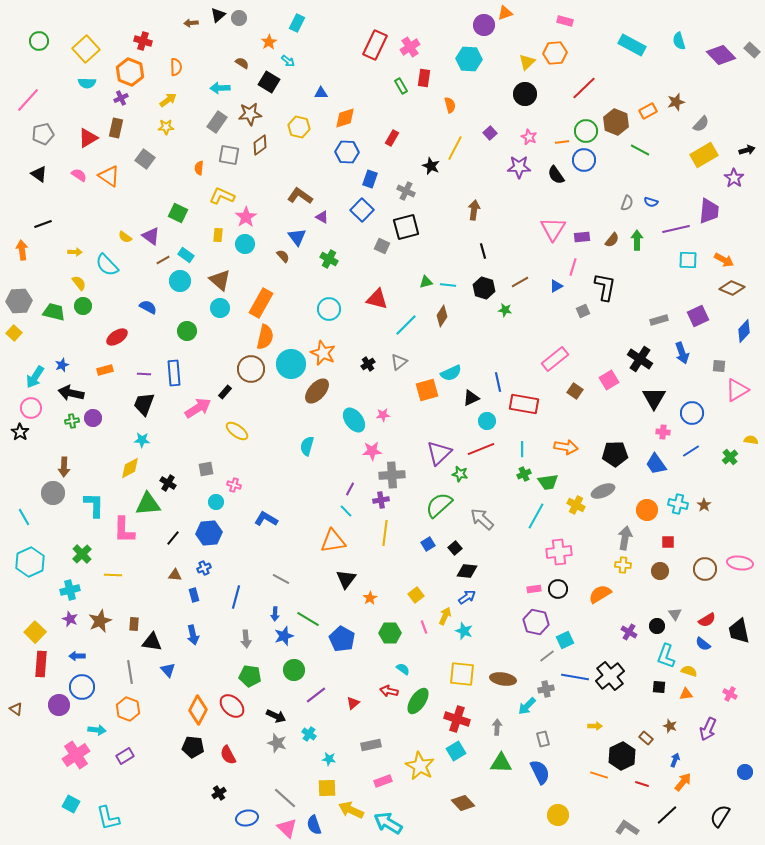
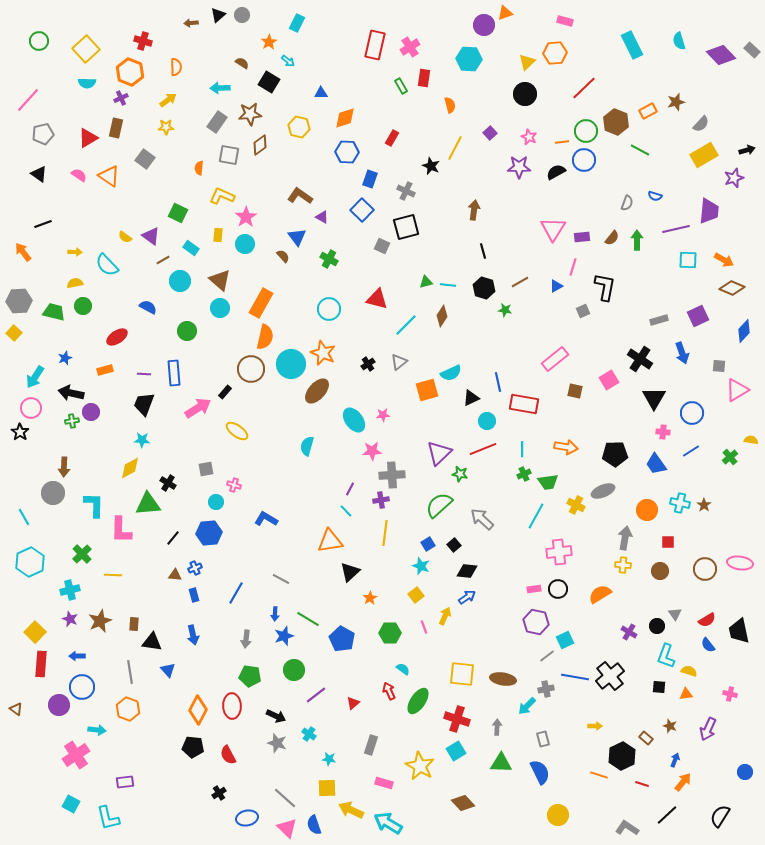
gray circle at (239, 18): moved 3 px right, 3 px up
red rectangle at (375, 45): rotated 12 degrees counterclockwise
cyan rectangle at (632, 45): rotated 36 degrees clockwise
black semicircle at (556, 175): moved 3 px up; rotated 96 degrees clockwise
purple star at (734, 178): rotated 18 degrees clockwise
blue semicircle at (651, 202): moved 4 px right, 6 px up
brown semicircle at (612, 240): moved 2 px up
orange arrow at (22, 250): moved 1 px right, 2 px down; rotated 30 degrees counterclockwise
cyan rectangle at (186, 255): moved 5 px right, 7 px up
yellow semicircle at (79, 283): moved 4 px left; rotated 63 degrees counterclockwise
blue star at (62, 365): moved 3 px right, 7 px up
brown square at (575, 391): rotated 21 degrees counterclockwise
purple circle at (93, 418): moved 2 px left, 6 px up
red line at (481, 449): moved 2 px right
cyan cross at (678, 504): moved 2 px right, 1 px up
pink L-shape at (124, 530): moved 3 px left
orange triangle at (333, 541): moved 3 px left
black square at (455, 548): moved 1 px left, 3 px up
blue cross at (204, 568): moved 9 px left
black triangle at (346, 579): moved 4 px right, 7 px up; rotated 10 degrees clockwise
blue line at (236, 597): moved 4 px up; rotated 15 degrees clockwise
cyan star at (464, 631): moved 43 px left, 65 px up
gray arrow at (246, 639): rotated 12 degrees clockwise
blue semicircle at (703, 644): moved 5 px right, 1 px down; rotated 14 degrees clockwise
red arrow at (389, 691): rotated 54 degrees clockwise
pink cross at (730, 694): rotated 16 degrees counterclockwise
red ellipse at (232, 706): rotated 45 degrees clockwise
gray rectangle at (371, 745): rotated 60 degrees counterclockwise
purple rectangle at (125, 756): moved 26 px down; rotated 24 degrees clockwise
pink rectangle at (383, 781): moved 1 px right, 2 px down; rotated 36 degrees clockwise
